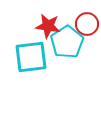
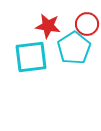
cyan pentagon: moved 7 px right, 6 px down
